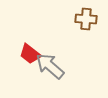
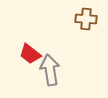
gray arrow: moved 4 px down; rotated 40 degrees clockwise
